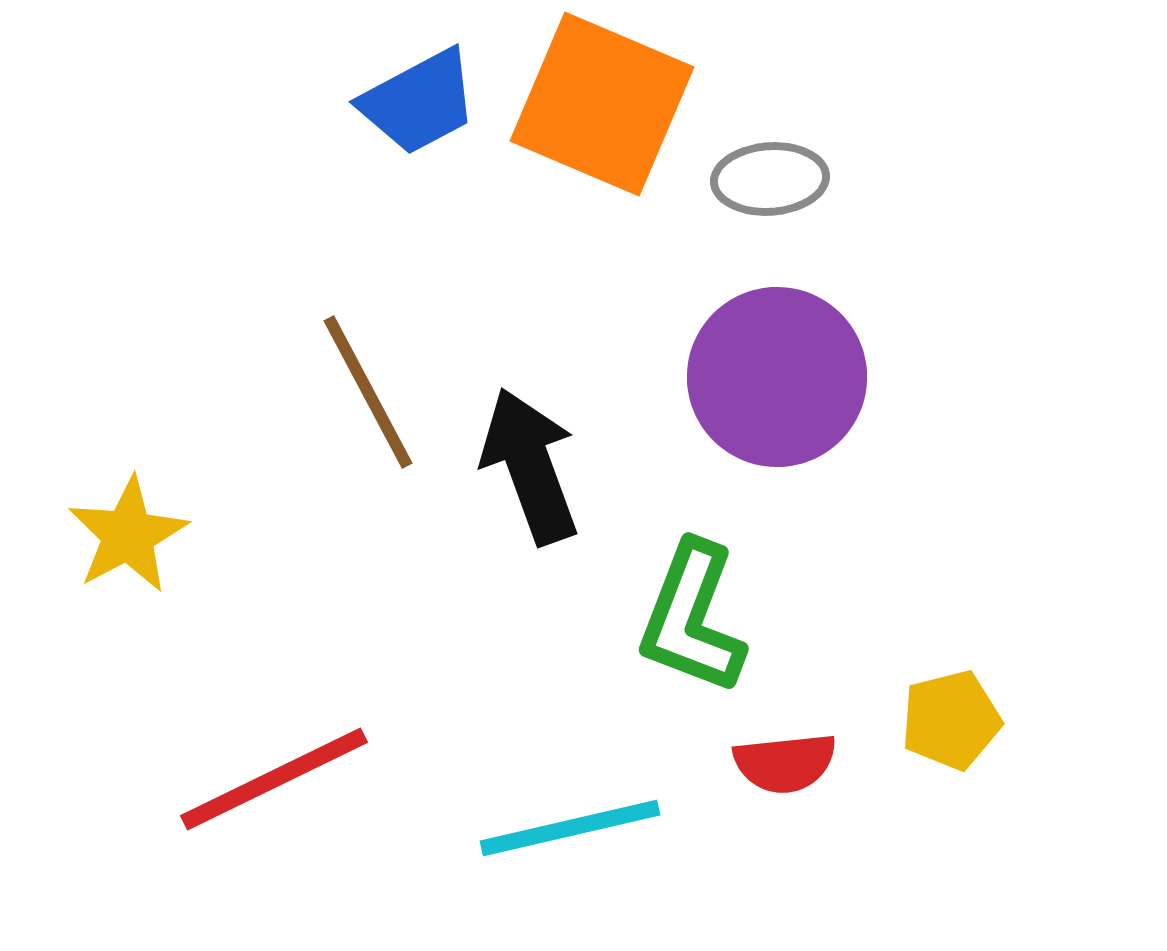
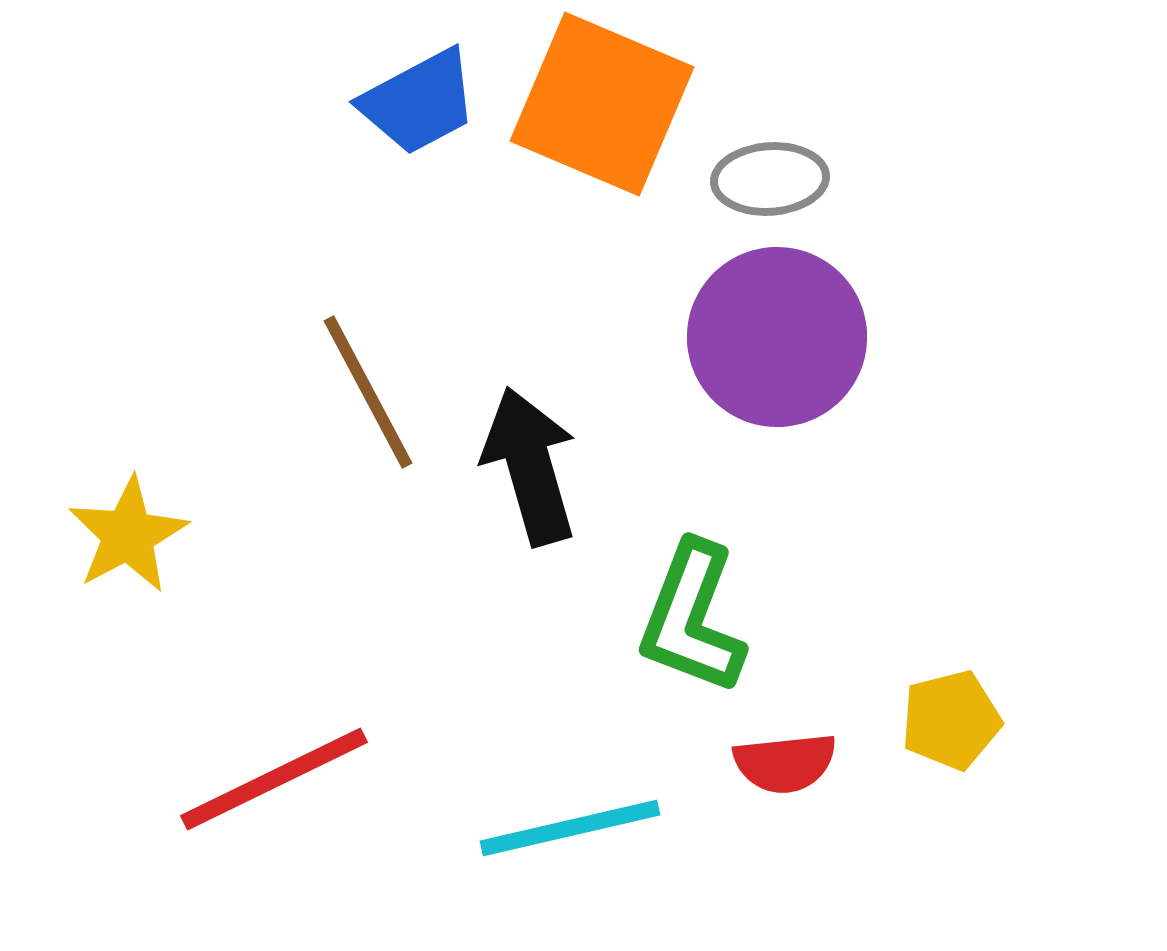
purple circle: moved 40 px up
black arrow: rotated 4 degrees clockwise
